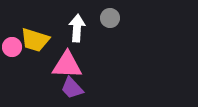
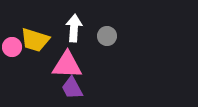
gray circle: moved 3 px left, 18 px down
white arrow: moved 3 px left
purple trapezoid: rotated 15 degrees clockwise
